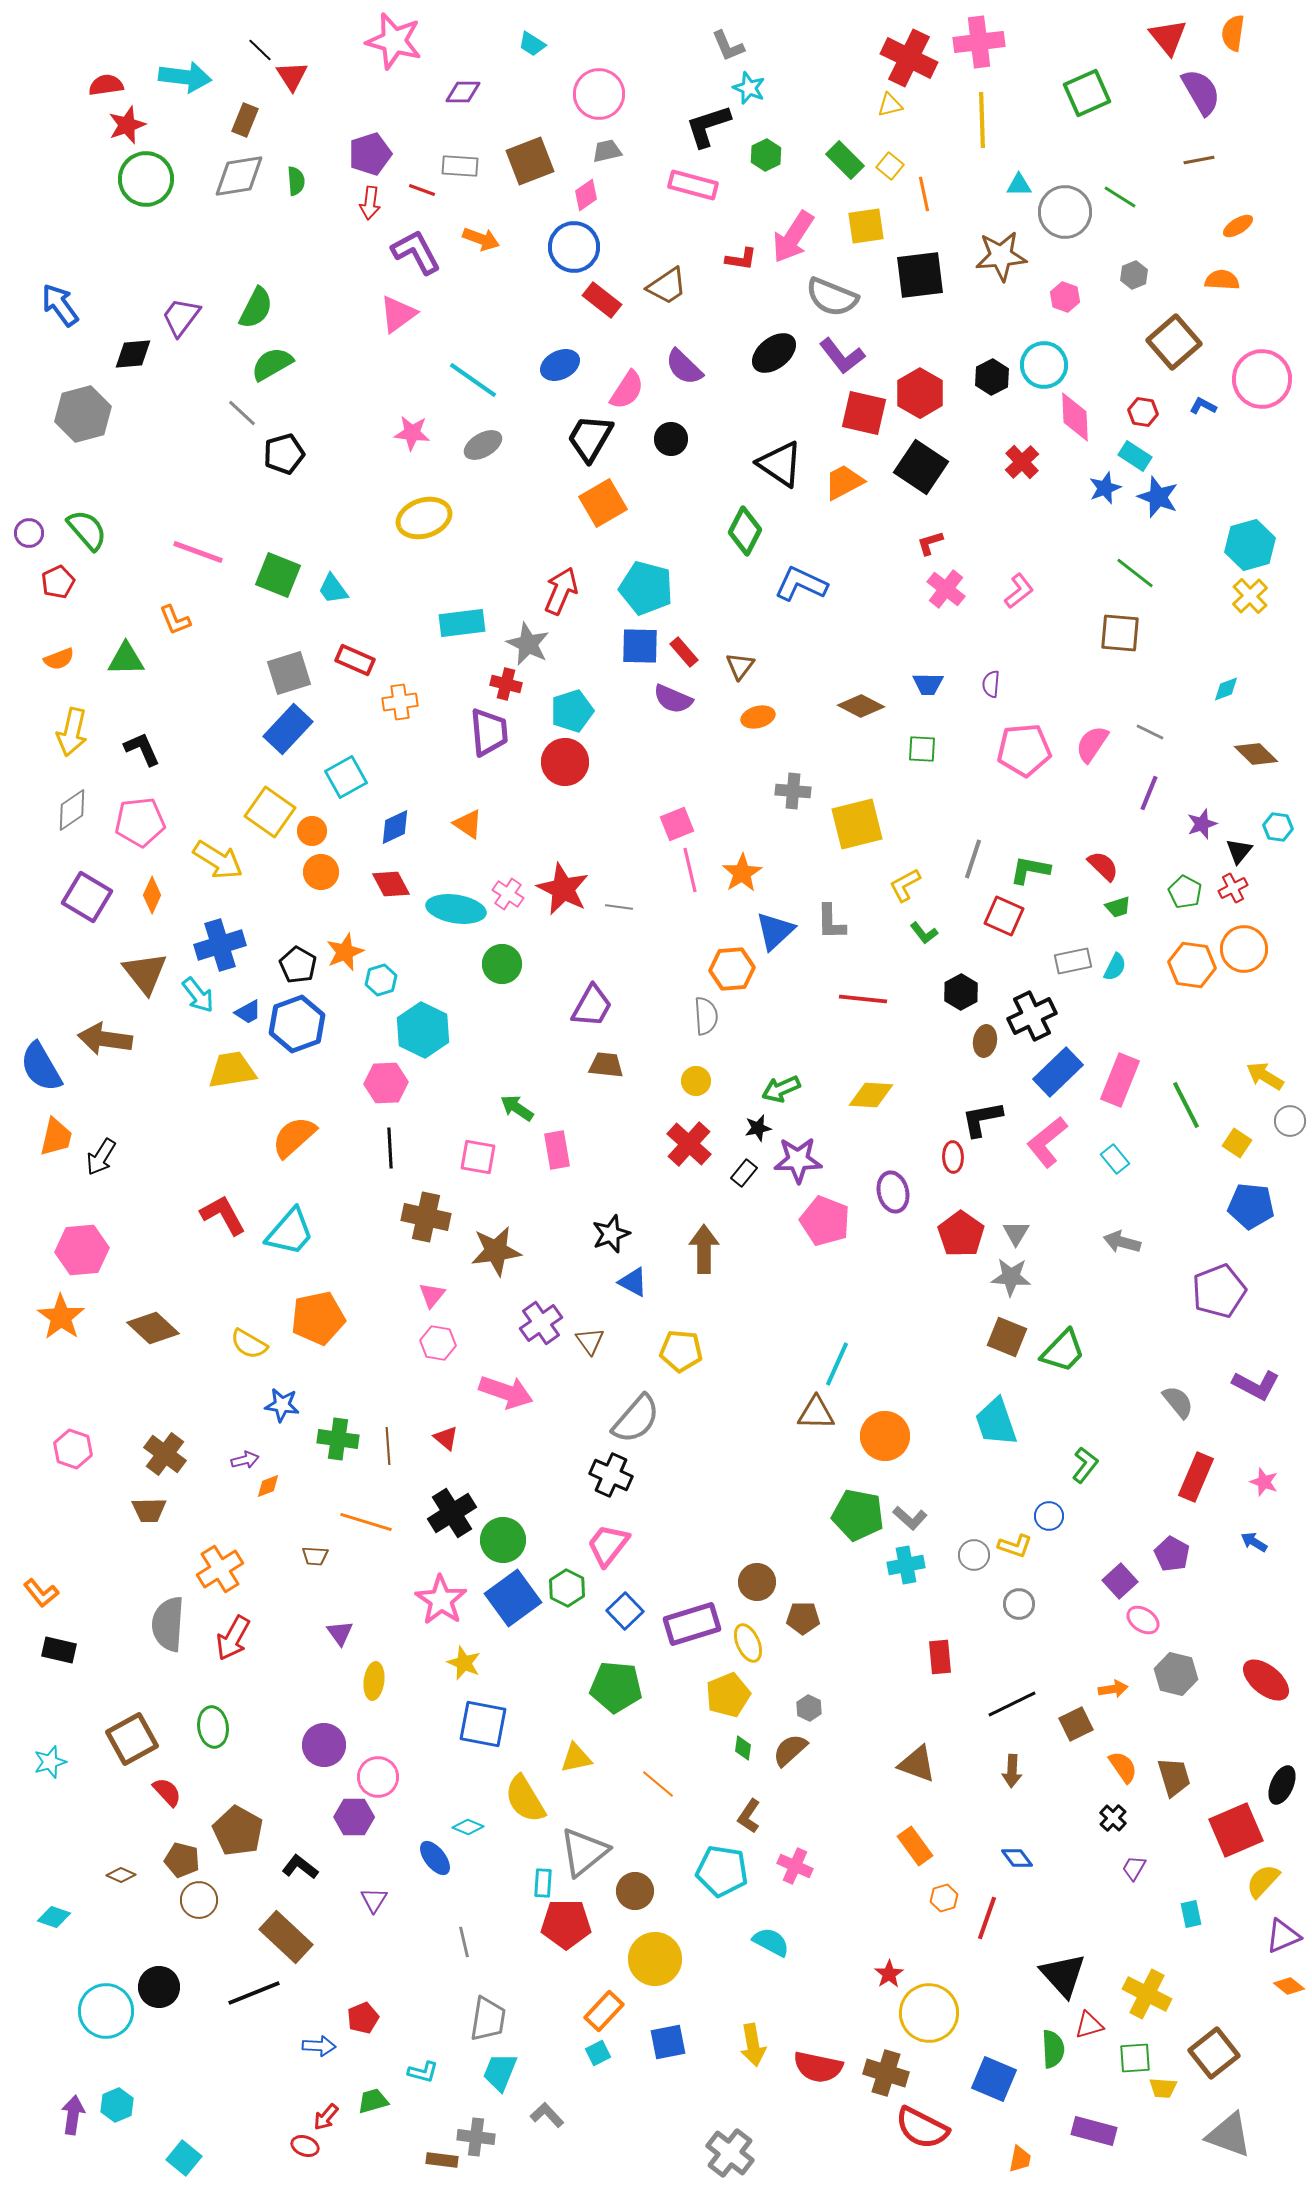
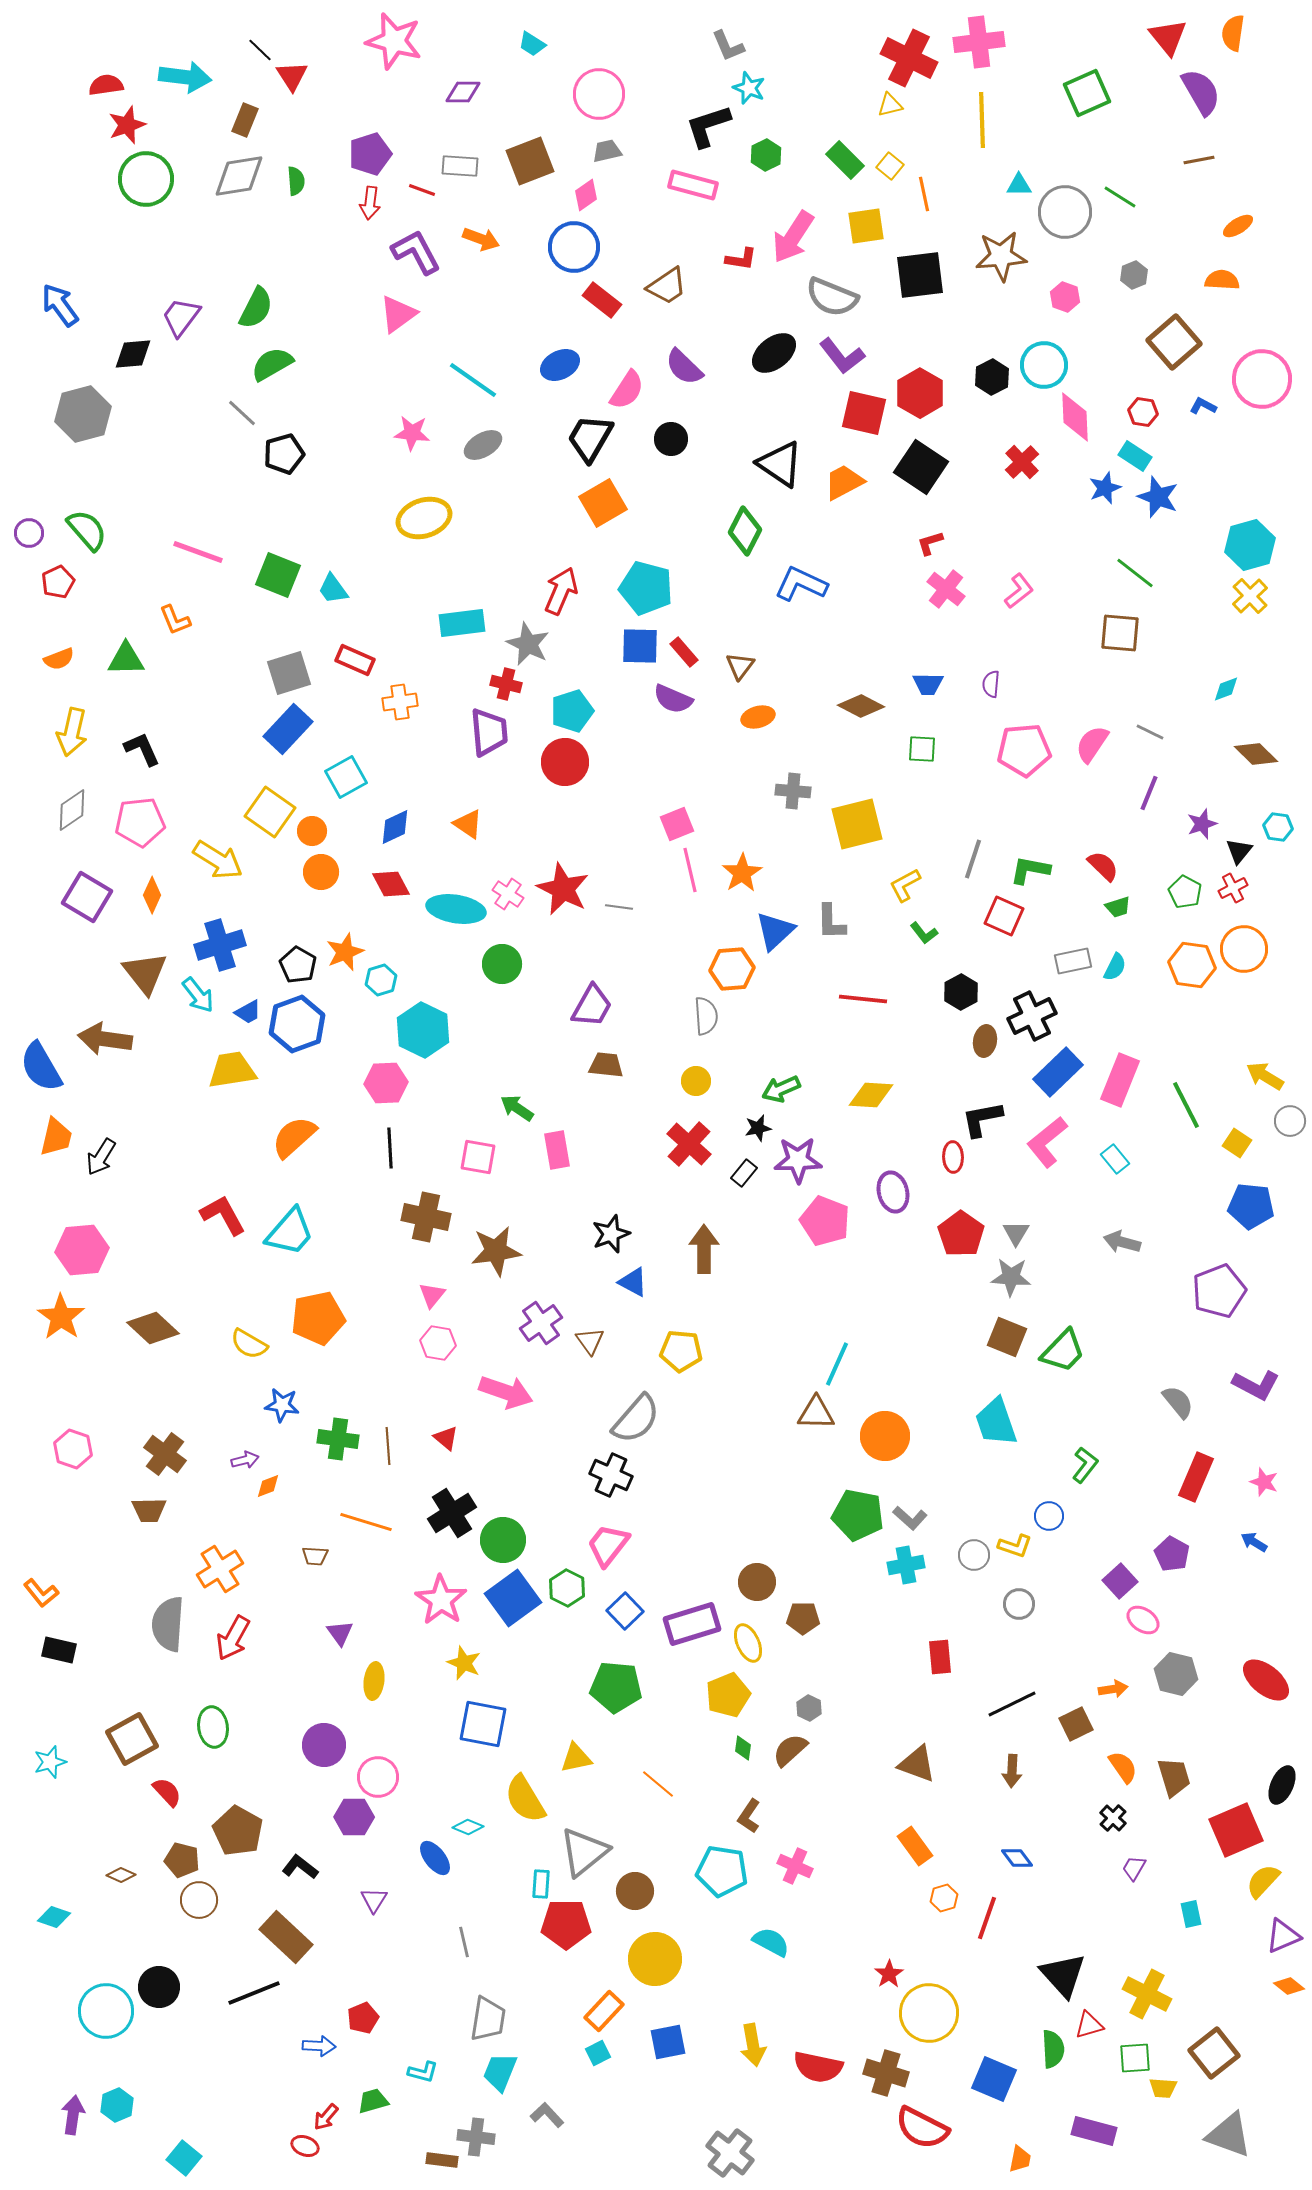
cyan rectangle at (543, 1883): moved 2 px left, 1 px down
